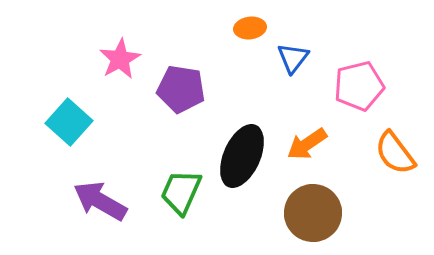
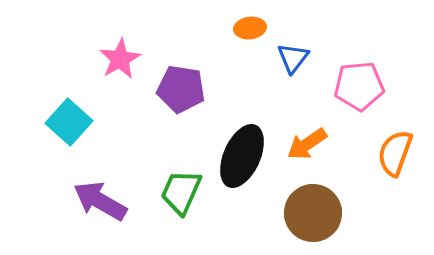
pink pentagon: rotated 9 degrees clockwise
orange semicircle: rotated 57 degrees clockwise
